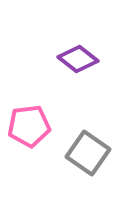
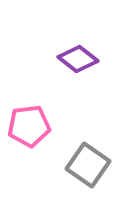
gray square: moved 12 px down
